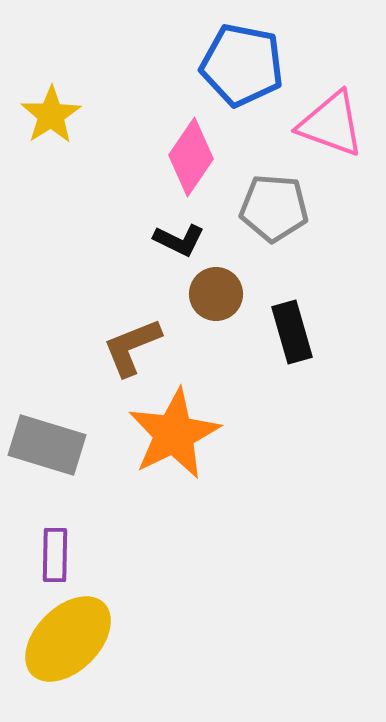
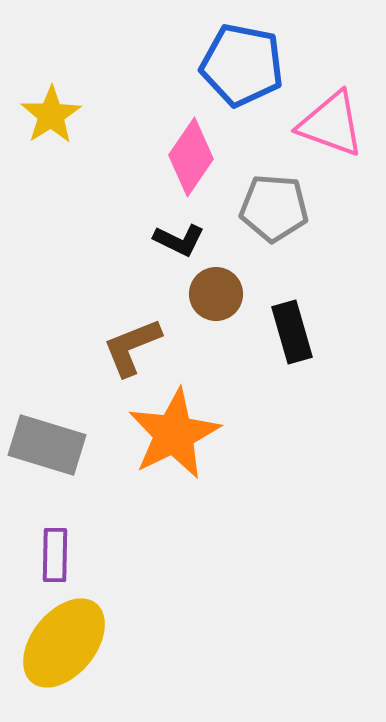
yellow ellipse: moved 4 px left, 4 px down; rotated 6 degrees counterclockwise
